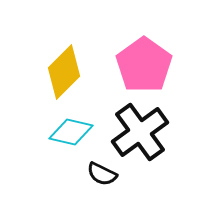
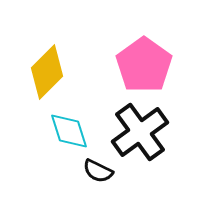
yellow diamond: moved 17 px left
cyan diamond: moved 2 px left, 1 px up; rotated 60 degrees clockwise
black semicircle: moved 4 px left, 3 px up
